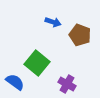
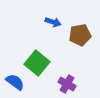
brown pentagon: rotated 30 degrees counterclockwise
